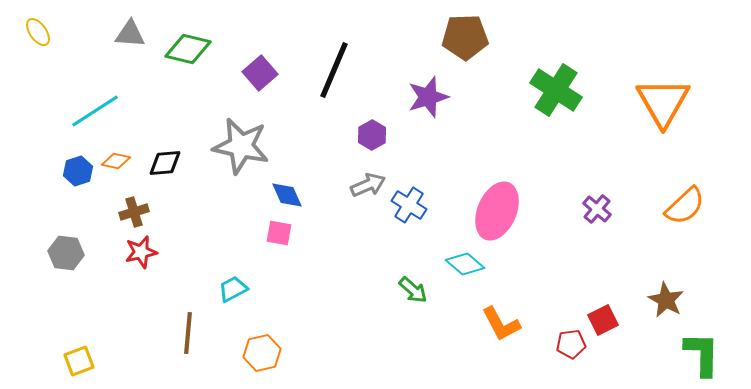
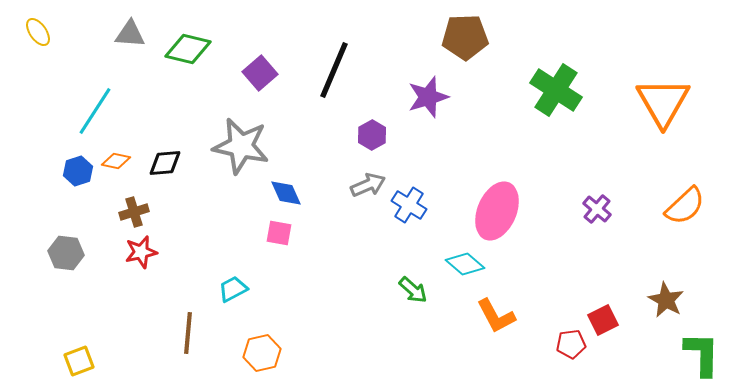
cyan line: rotated 24 degrees counterclockwise
blue diamond: moved 1 px left, 2 px up
orange L-shape: moved 5 px left, 8 px up
